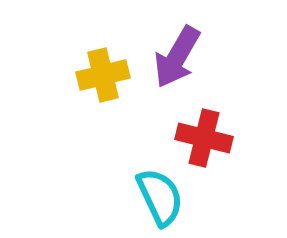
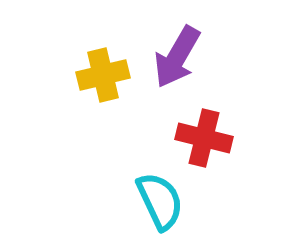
cyan semicircle: moved 4 px down
